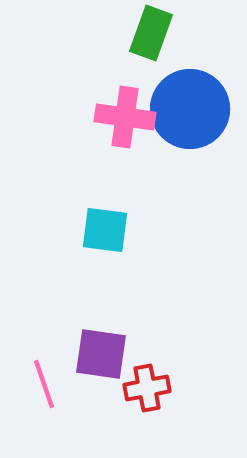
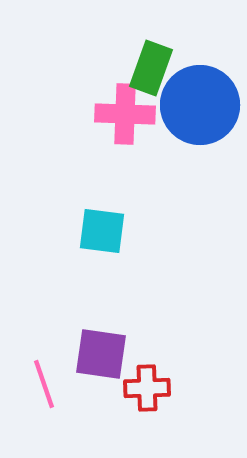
green rectangle: moved 35 px down
blue circle: moved 10 px right, 4 px up
pink cross: moved 3 px up; rotated 6 degrees counterclockwise
cyan square: moved 3 px left, 1 px down
red cross: rotated 9 degrees clockwise
